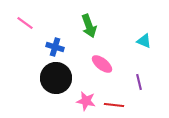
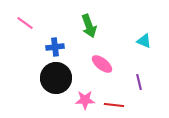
blue cross: rotated 24 degrees counterclockwise
pink star: moved 1 px left, 1 px up; rotated 12 degrees counterclockwise
